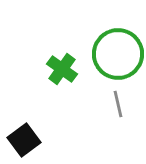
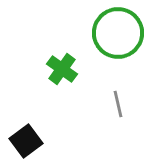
green circle: moved 21 px up
black square: moved 2 px right, 1 px down
